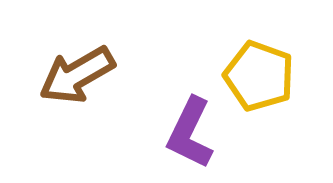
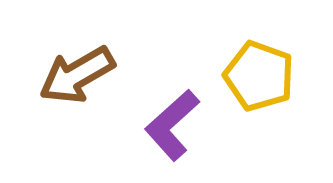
purple L-shape: moved 18 px left, 8 px up; rotated 22 degrees clockwise
